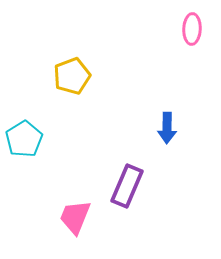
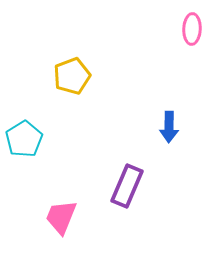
blue arrow: moved 2 px right, 1 px up
pink trapezoid: moved 14 px left
